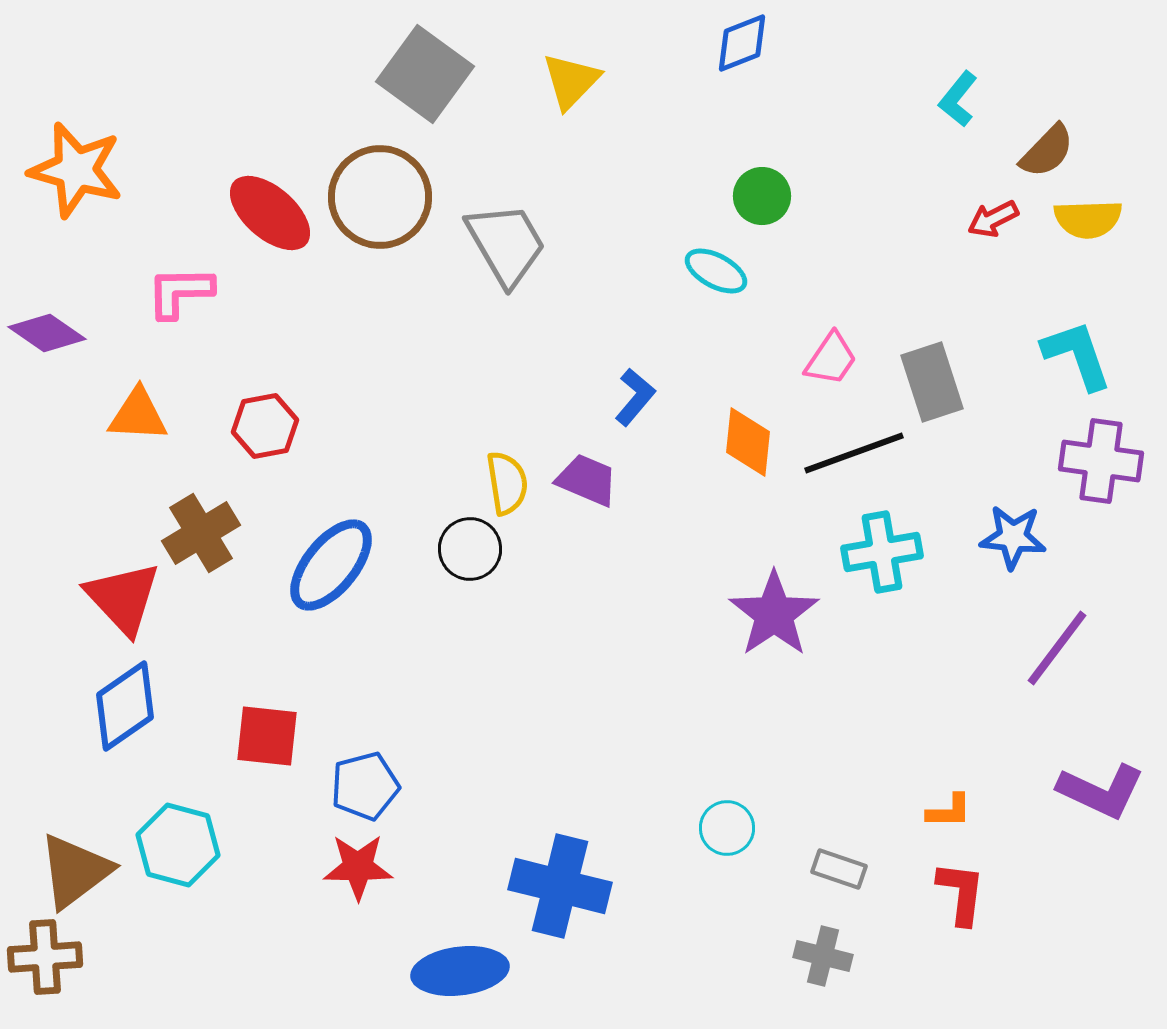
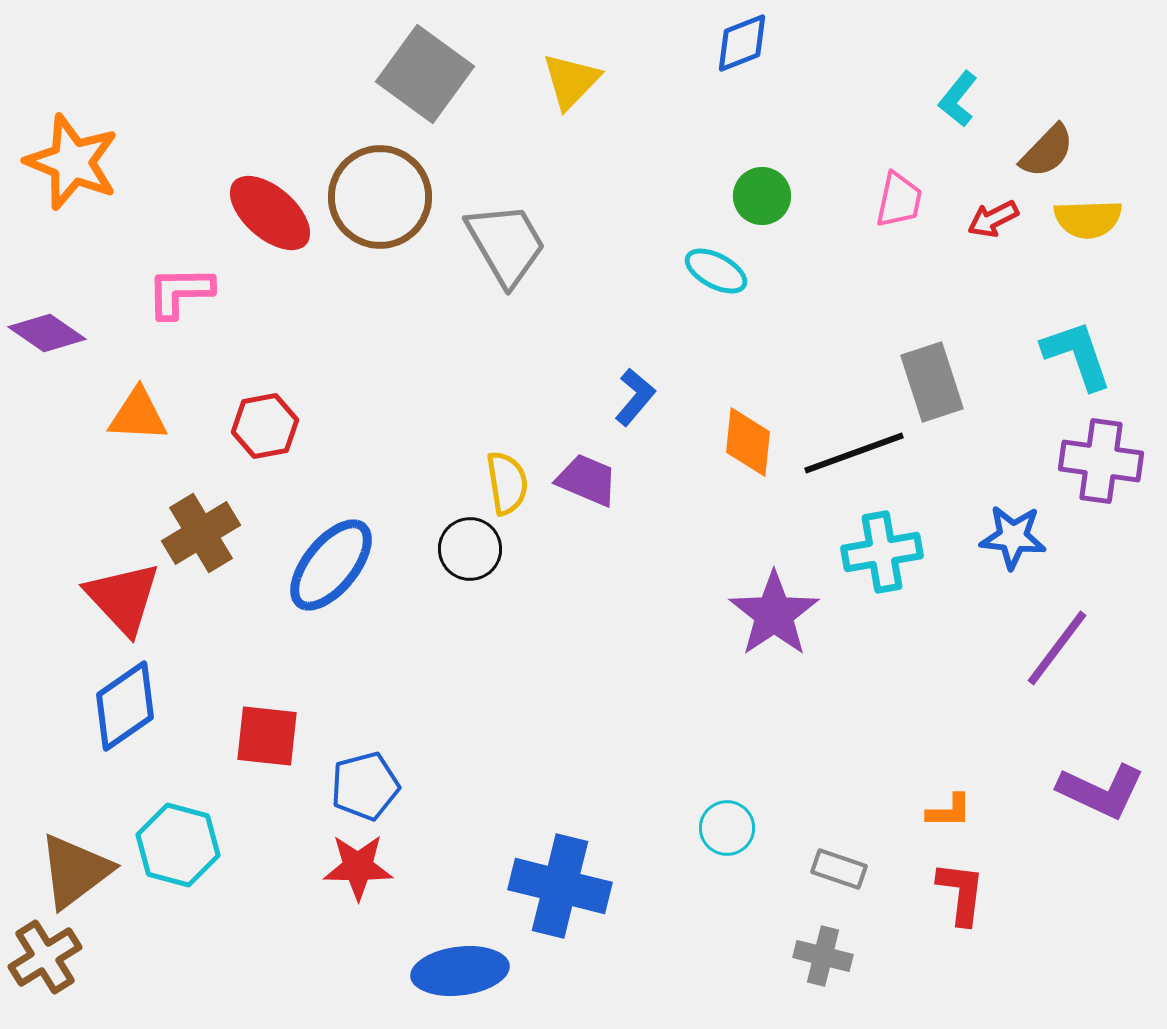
orange star at (76, 170): moved 4 px left, 8 px up; rotated 6 degrees clockwise
pink trapezoid at (831, 359): moved 68 px right, 159 px up; rotated 22 degrees counterclockwise
brown cross at (45, 957): rotated 28 degrees counterclockwise
